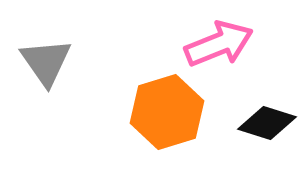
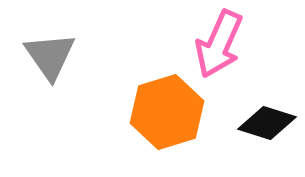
pink arrow: rotated 136 degrees clockwise
gray triangle: moved 4 px right, 6 px up
